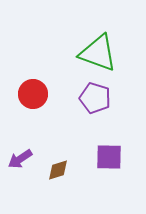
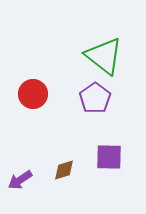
green triangle: moved 6 px right, 3 px down; rotated 18 degrees clockwise
purple pentagon: rotated 20 degrees clockwise
purple arrow: moved 21 px down
brown diamond: moved 6 px right
